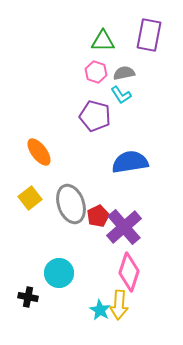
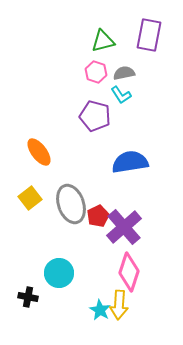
green triangle: rotated 15 degrees counterclockwise
